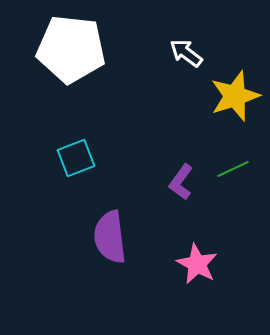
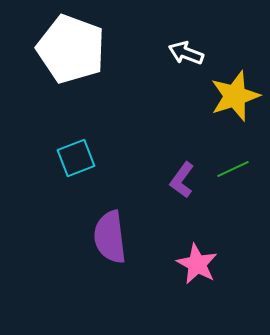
white pentagon: rotated 14 degrees clockwise
white arrow: rotated 16 degrees counterclockwise
purple L-shape: moved 1 px right, 2 px up
